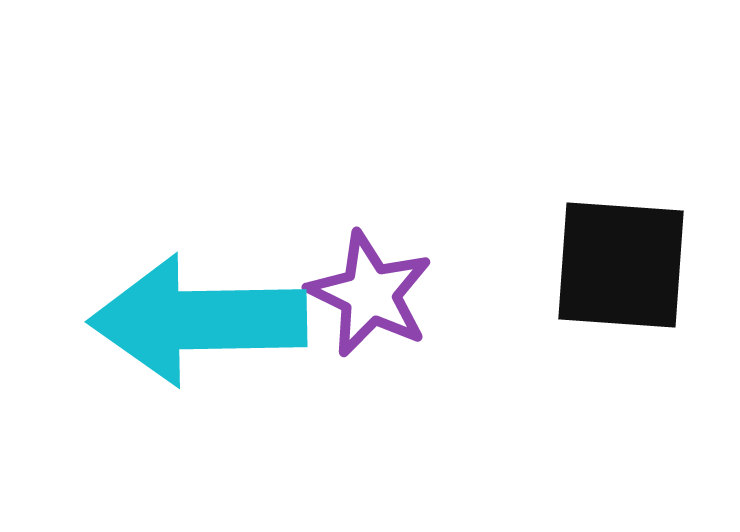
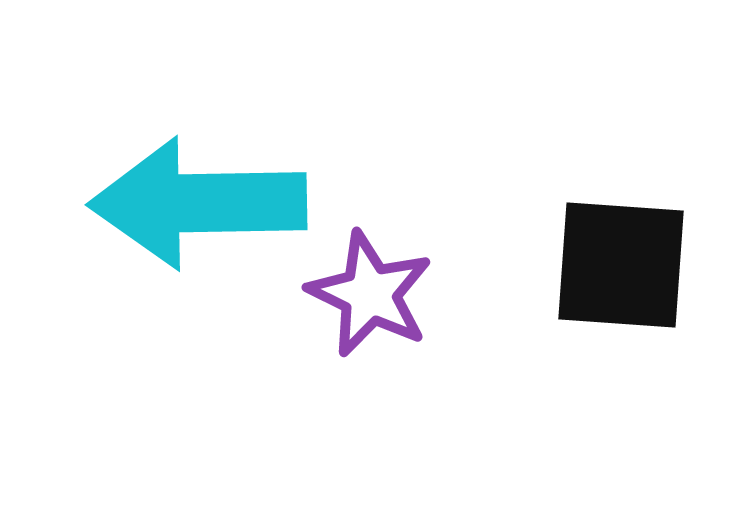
cyan arrow: moved 117 px up
